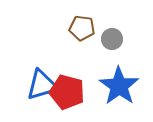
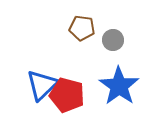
gray circle: moved 1 px right, 1 px down
blue triangle: rotated 28 degrees counterclockwise
red pentagon: moved 3 px down
